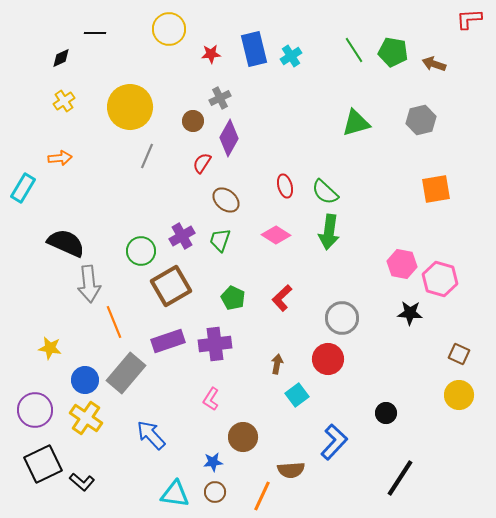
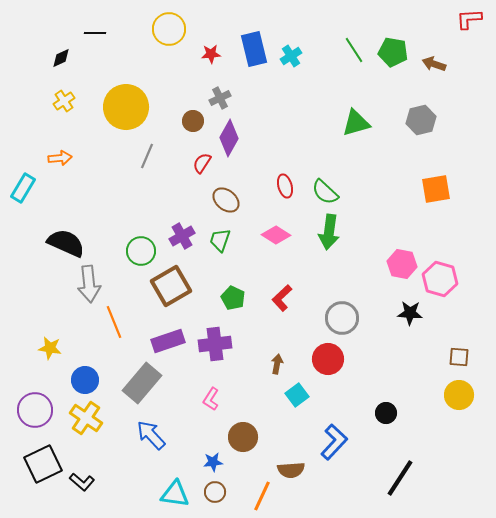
yellow circle at (130, 107): moved 4 px left
brown square at (459, 354): moved 3 px down; rotated 20 degrees counterclockwise
gray rectangle at (126, 373): moved 16 px right, 10 px down
